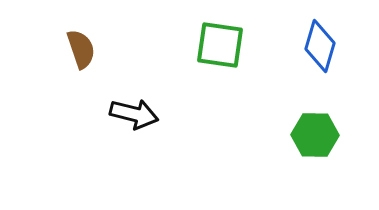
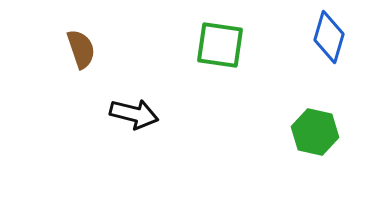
blue diamond: moved 9 px right, 9 px up
green hexagon: moved 3 px up; rotated 12 degrees clockwise
